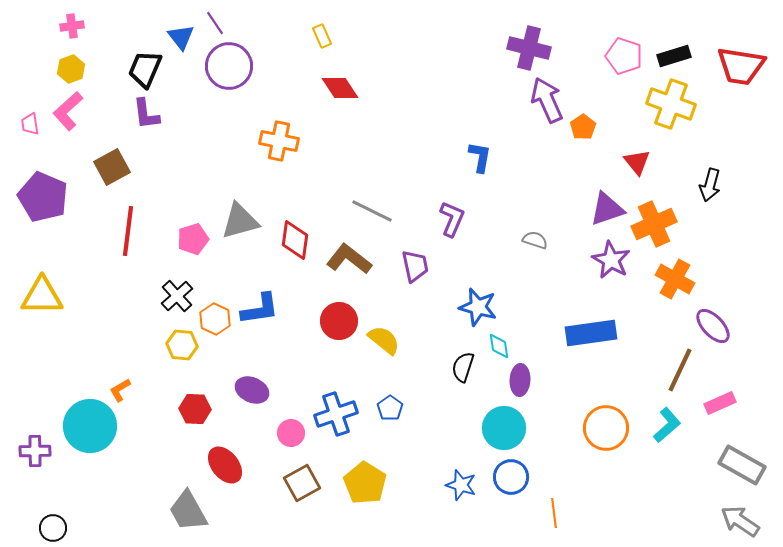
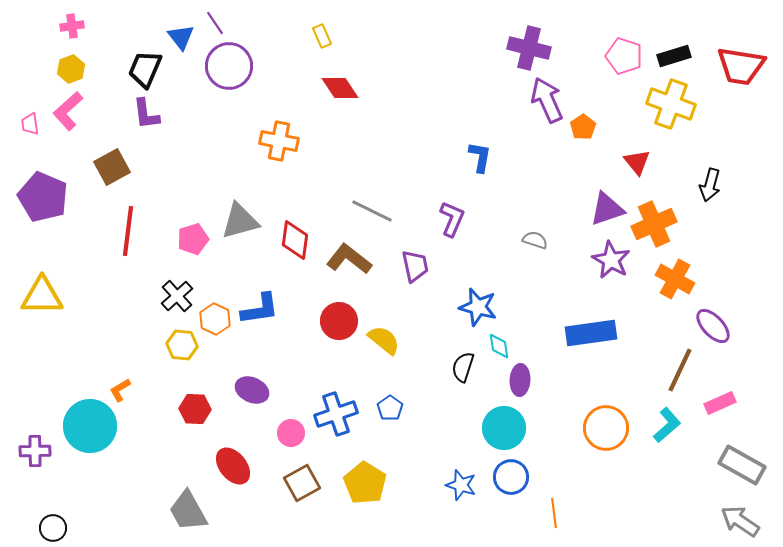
red ellipse at (225, 465): moved 8 px right, 1 px down
